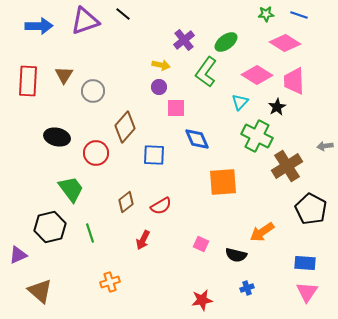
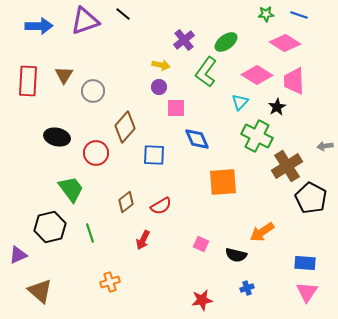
black pentagon at (311, 209): moved 11 px up
